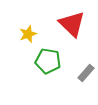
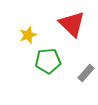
yellow star: moved 1 px down
green pentagon: rotated 15 degrees counterclockwise
